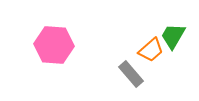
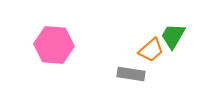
gray rectangle: rotated 40 degrees counterclockwise
